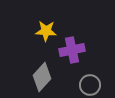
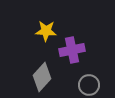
gray circle: moved 1 px left
